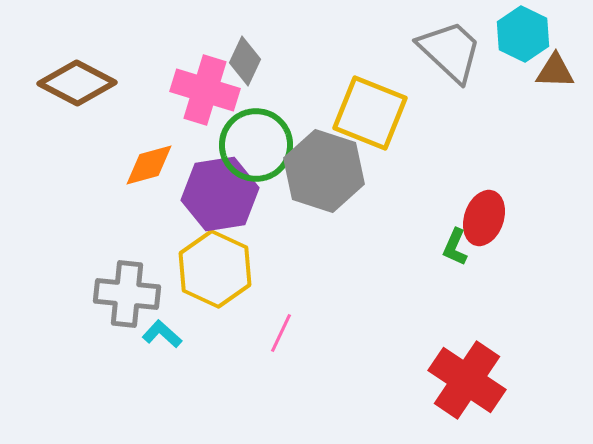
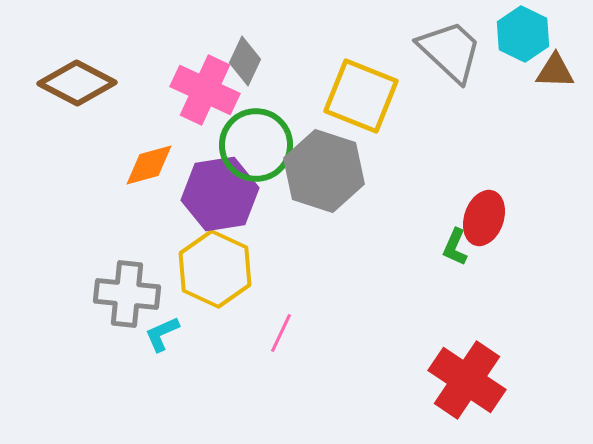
pink cross: rotated 8 degrees clockwise
yellow square: moved 9 px left, 17 px up
cyan L-shape: rotated 66 degrees counterclockwise
